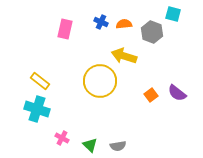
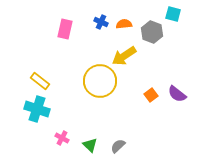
yellow arrow: rotated 50 degrees counterclockwise
purple semicircle: moved 1 px down
gray semicircle: rotated 147 degrees clockwise
